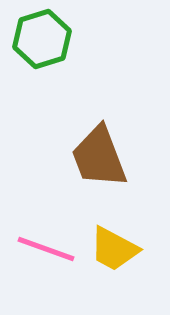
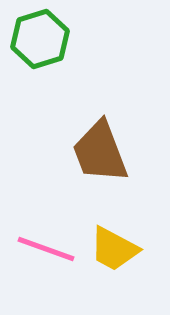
green hexagon: moved 2 px left
brown trapezoid: moved 1 px right, 5 px up
